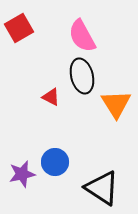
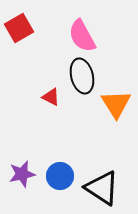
blue circle: moved 5 px right, 14 px down
